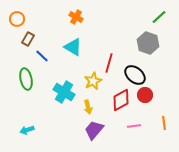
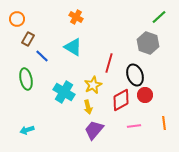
black ellipse: rotated 30 degrees clockwise
yellow star: moved 4 px down
